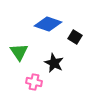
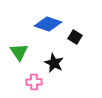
pink cross: rotated 14 degrees counterclockwise
